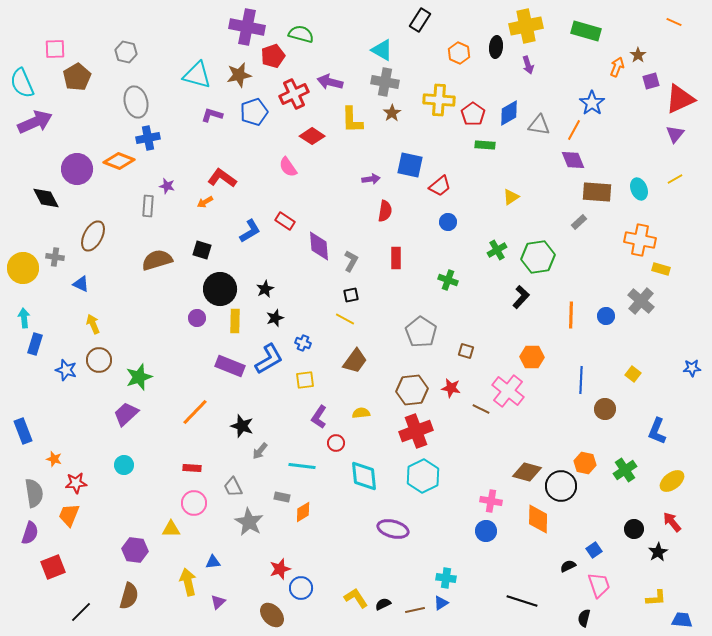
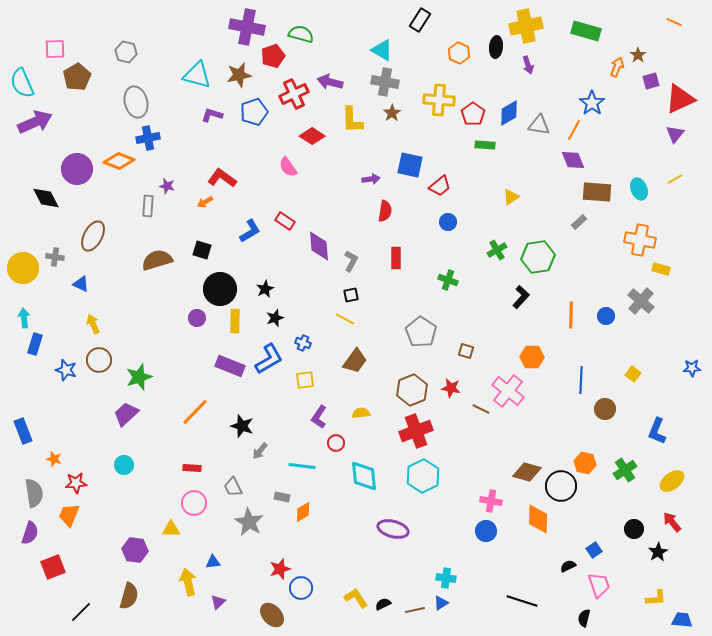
brown hexagon at (412, 390): rotated 16 degrees counterclockwise
